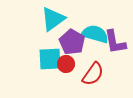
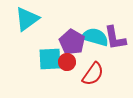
cyan triangle: moved 26 px left
cyan semicircle: moved 3 px down
purple L-shape: moved 4 px up
red circle: moved 1 px right, 2 px up
